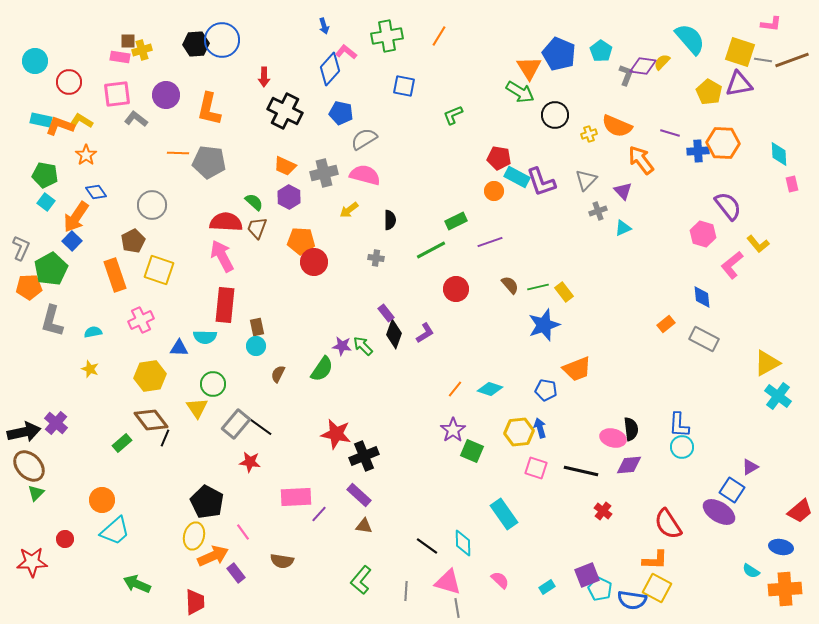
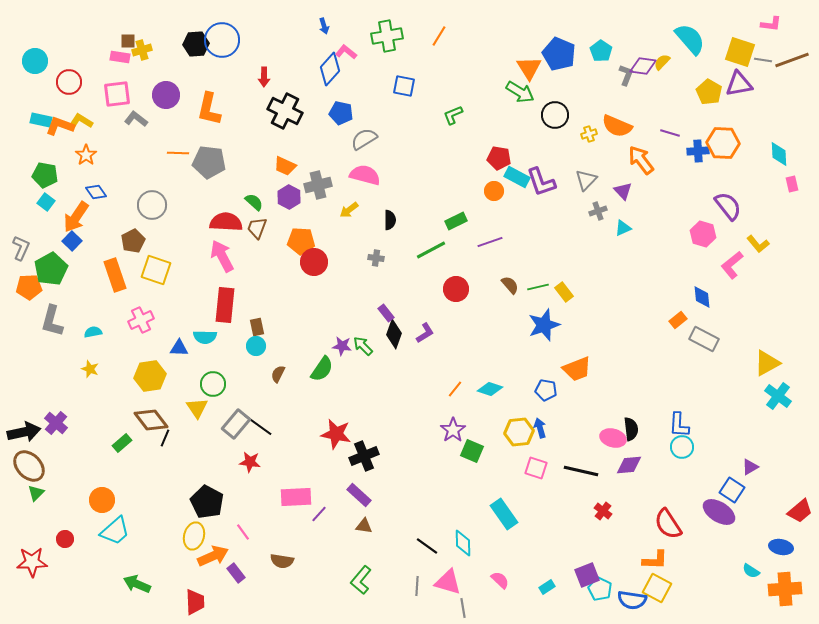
gray cross at (324, 173): moved 6 px left, 12 px down
yellow square at (159, 270): moved 3 px left
orange rectangle at (666, 324): moved 12 px right, 4 px up
gray line at (406, 591): moved 11 px right, 5 px up
gray line at (457, 608): moved 6 px right
